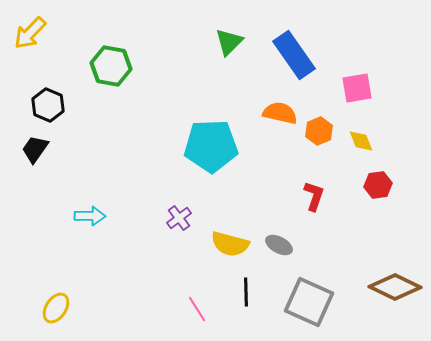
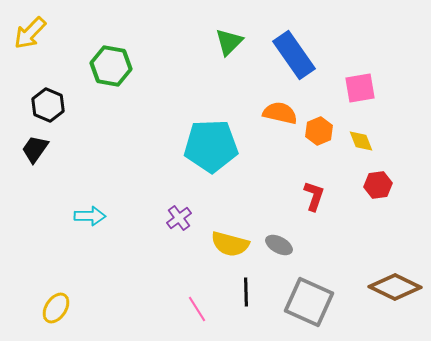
pink square: moved 3 px right
